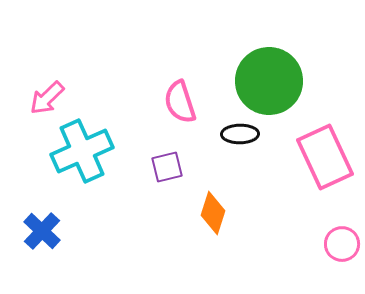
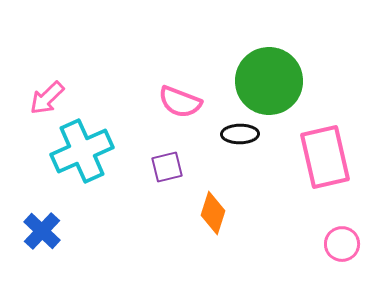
pink semicircle: rotated 51 degrees counterclockwise
pink rectangle: rotated 12 degrees clockwise
